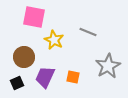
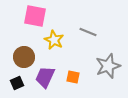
pink square: moved 1 px right, 1 px up
gray star: rotated 10 degrees clockwise
